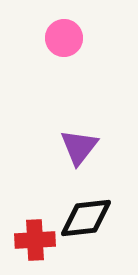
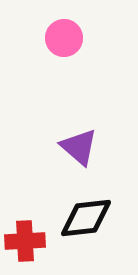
purple triangle: rotated 27 degrees counterclockwise
red cross: moved 10 px left, 1 px down
